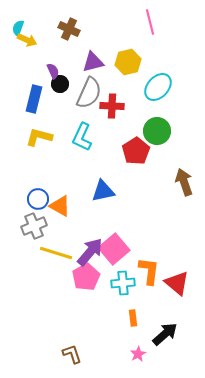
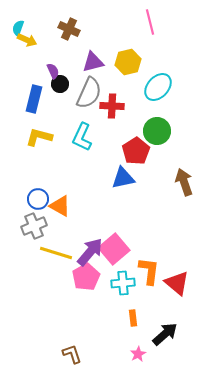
blue triangle: moved 20 px right, 13 px up
